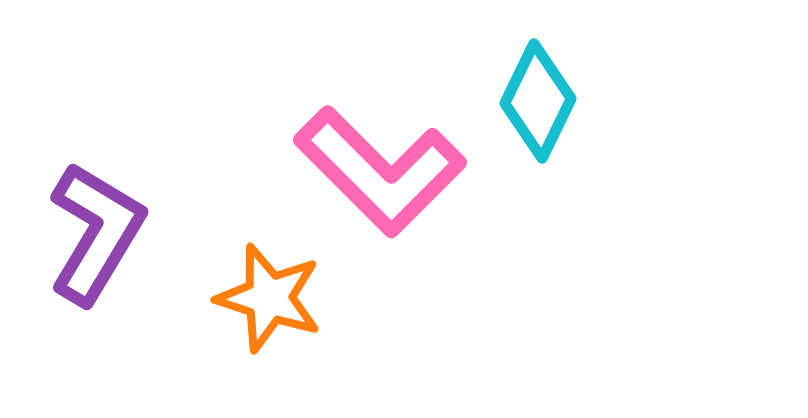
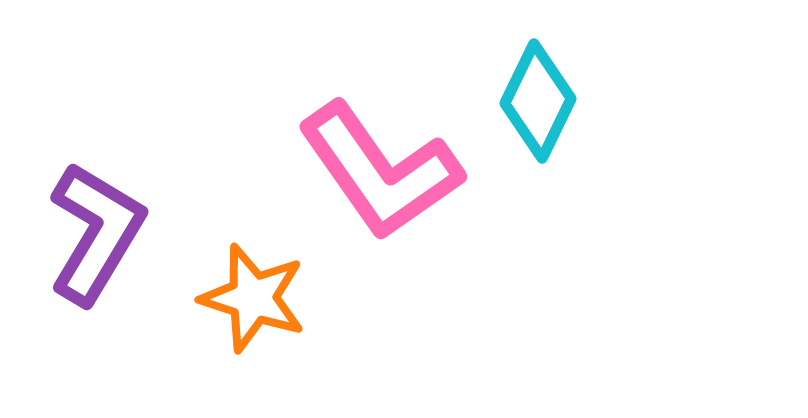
pink L-shape: rotated 10 degrees clockwise
orange star: moved 16 px left
